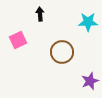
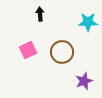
pink square: moved 10 px right, 10 px down
purple star: moved 6 px left
